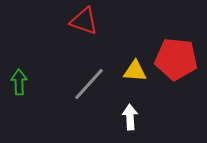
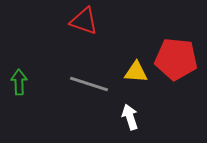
yellow triangle: moved 1 px right, 1 px down
gray line: rotated 66 degrees clockwise
white arrow: rotated 15 degrees counterclockwise
